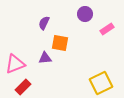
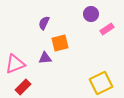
purple circle: moved 6 px right
orange square: rotated 24 degrees counterclockwise
